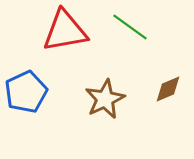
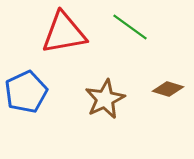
red triangle: moved 1 px left, 2 px down
brown diamond: rotated 40 degrees clockwise
